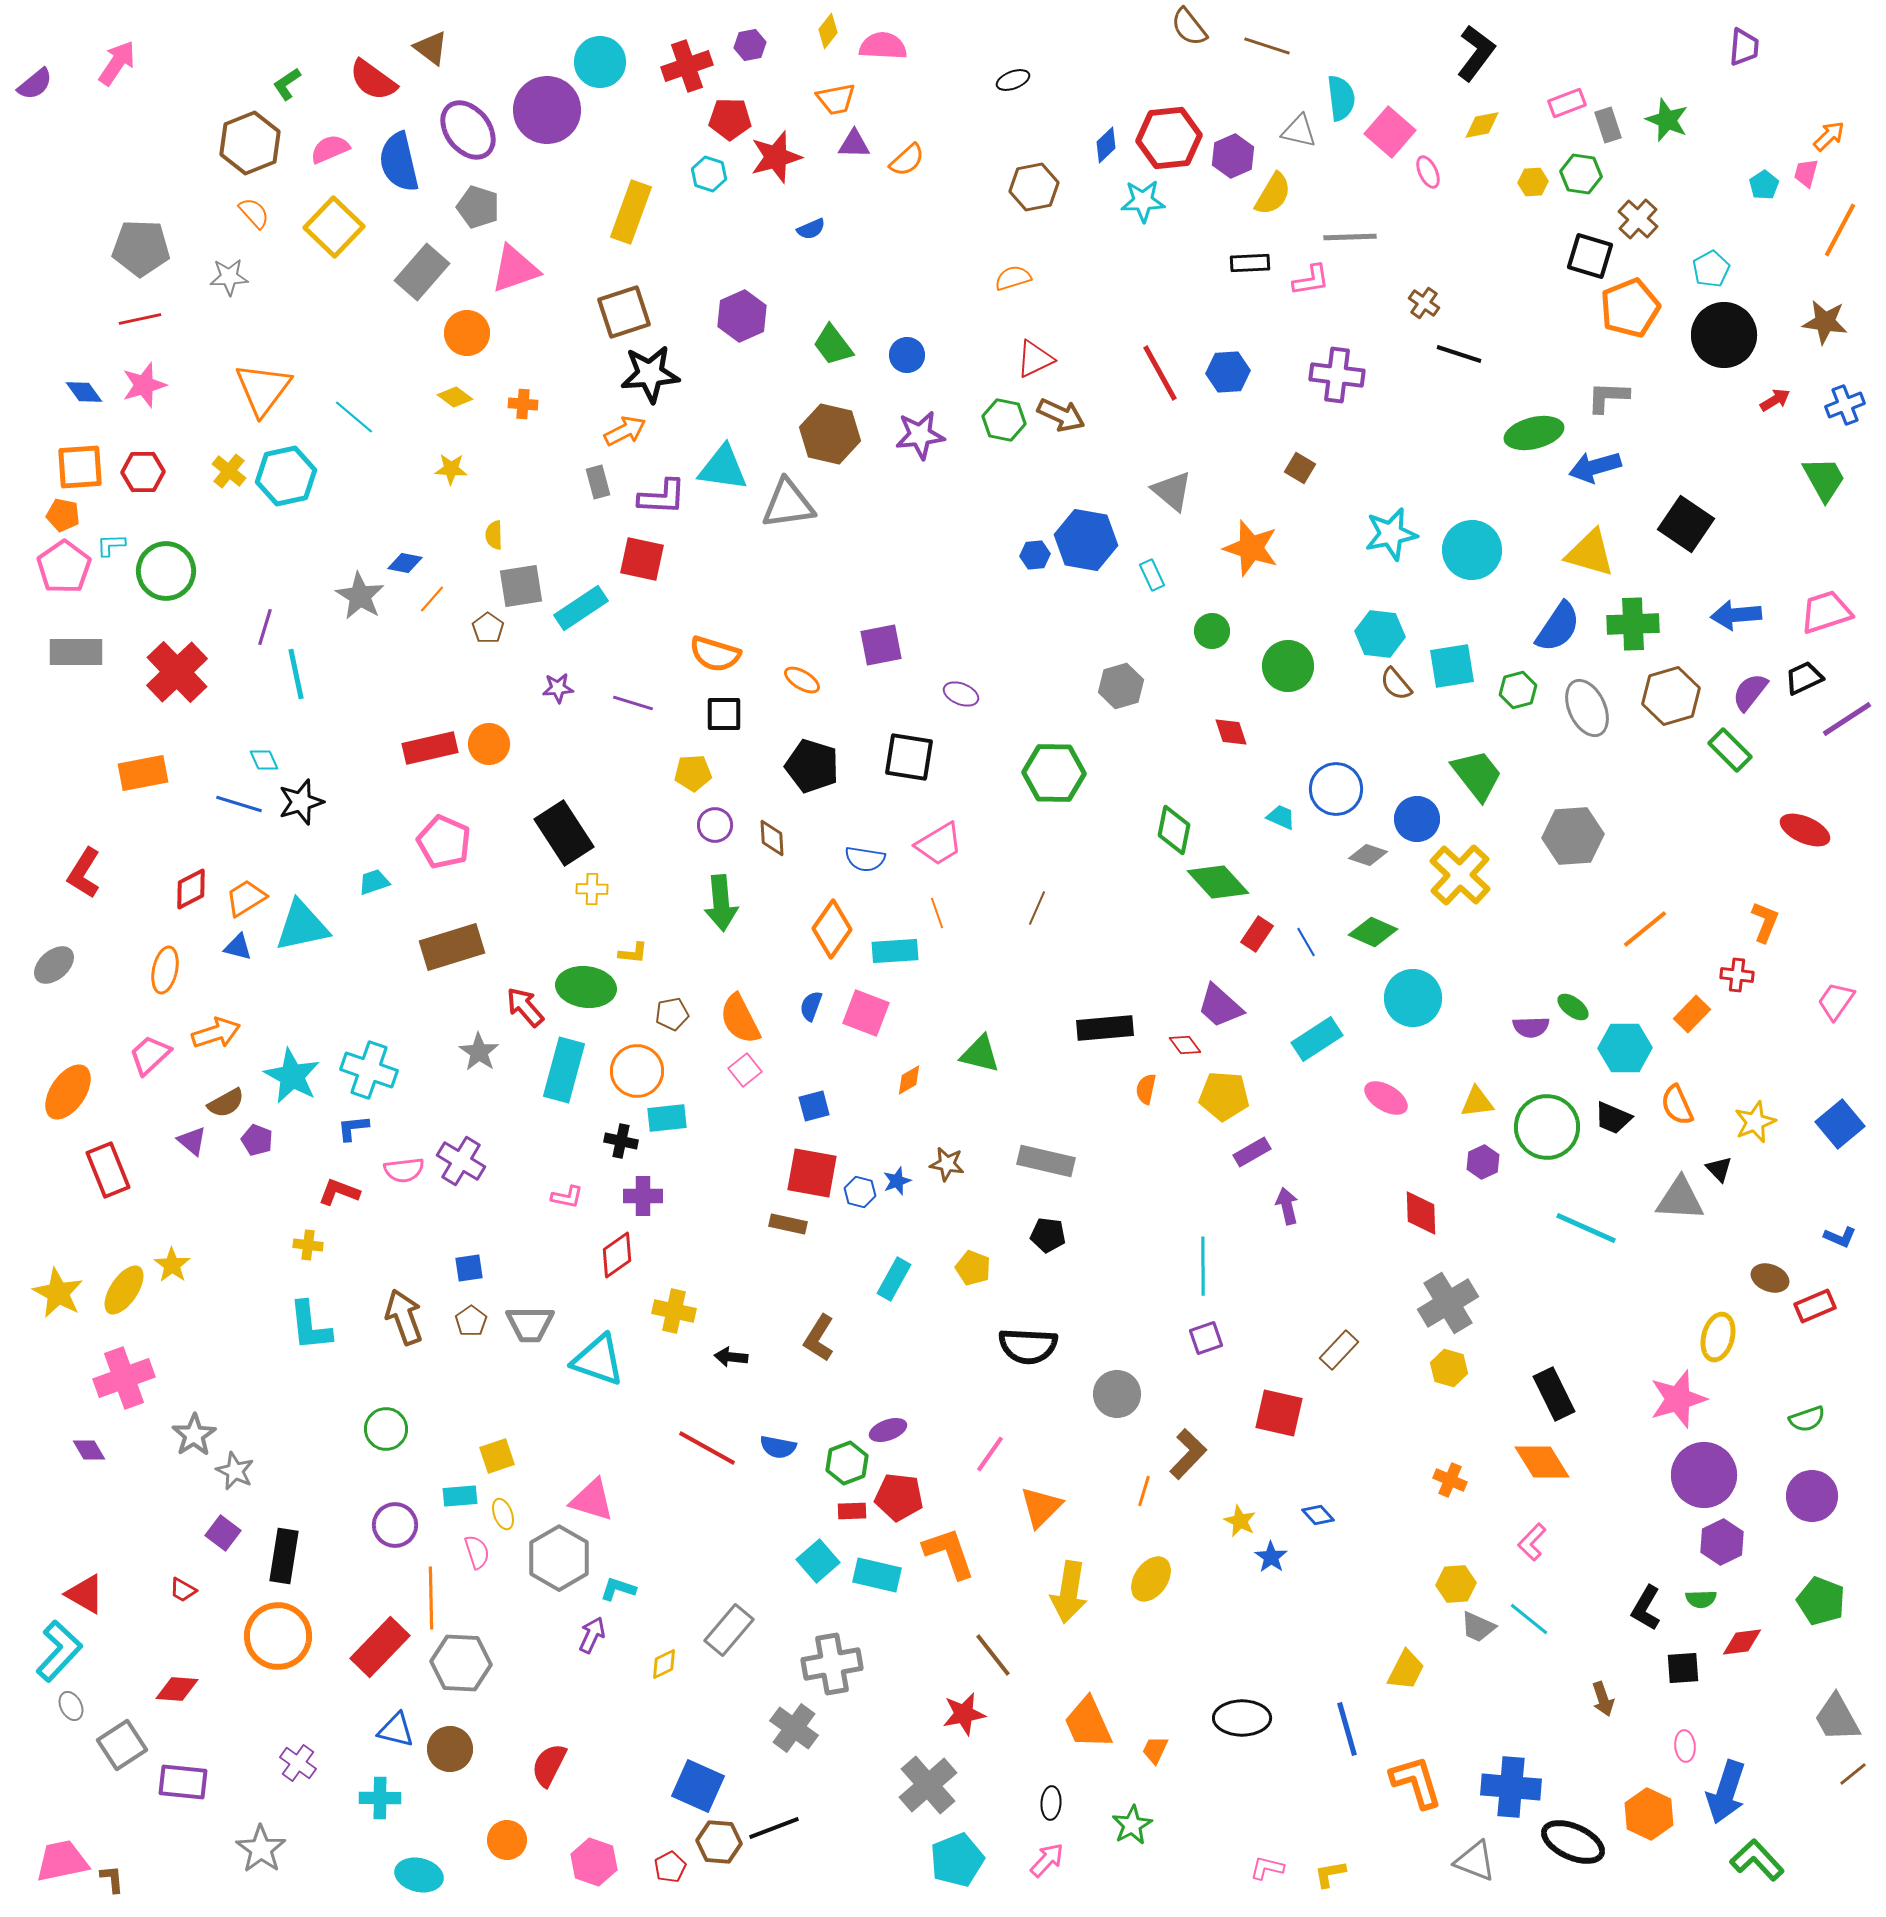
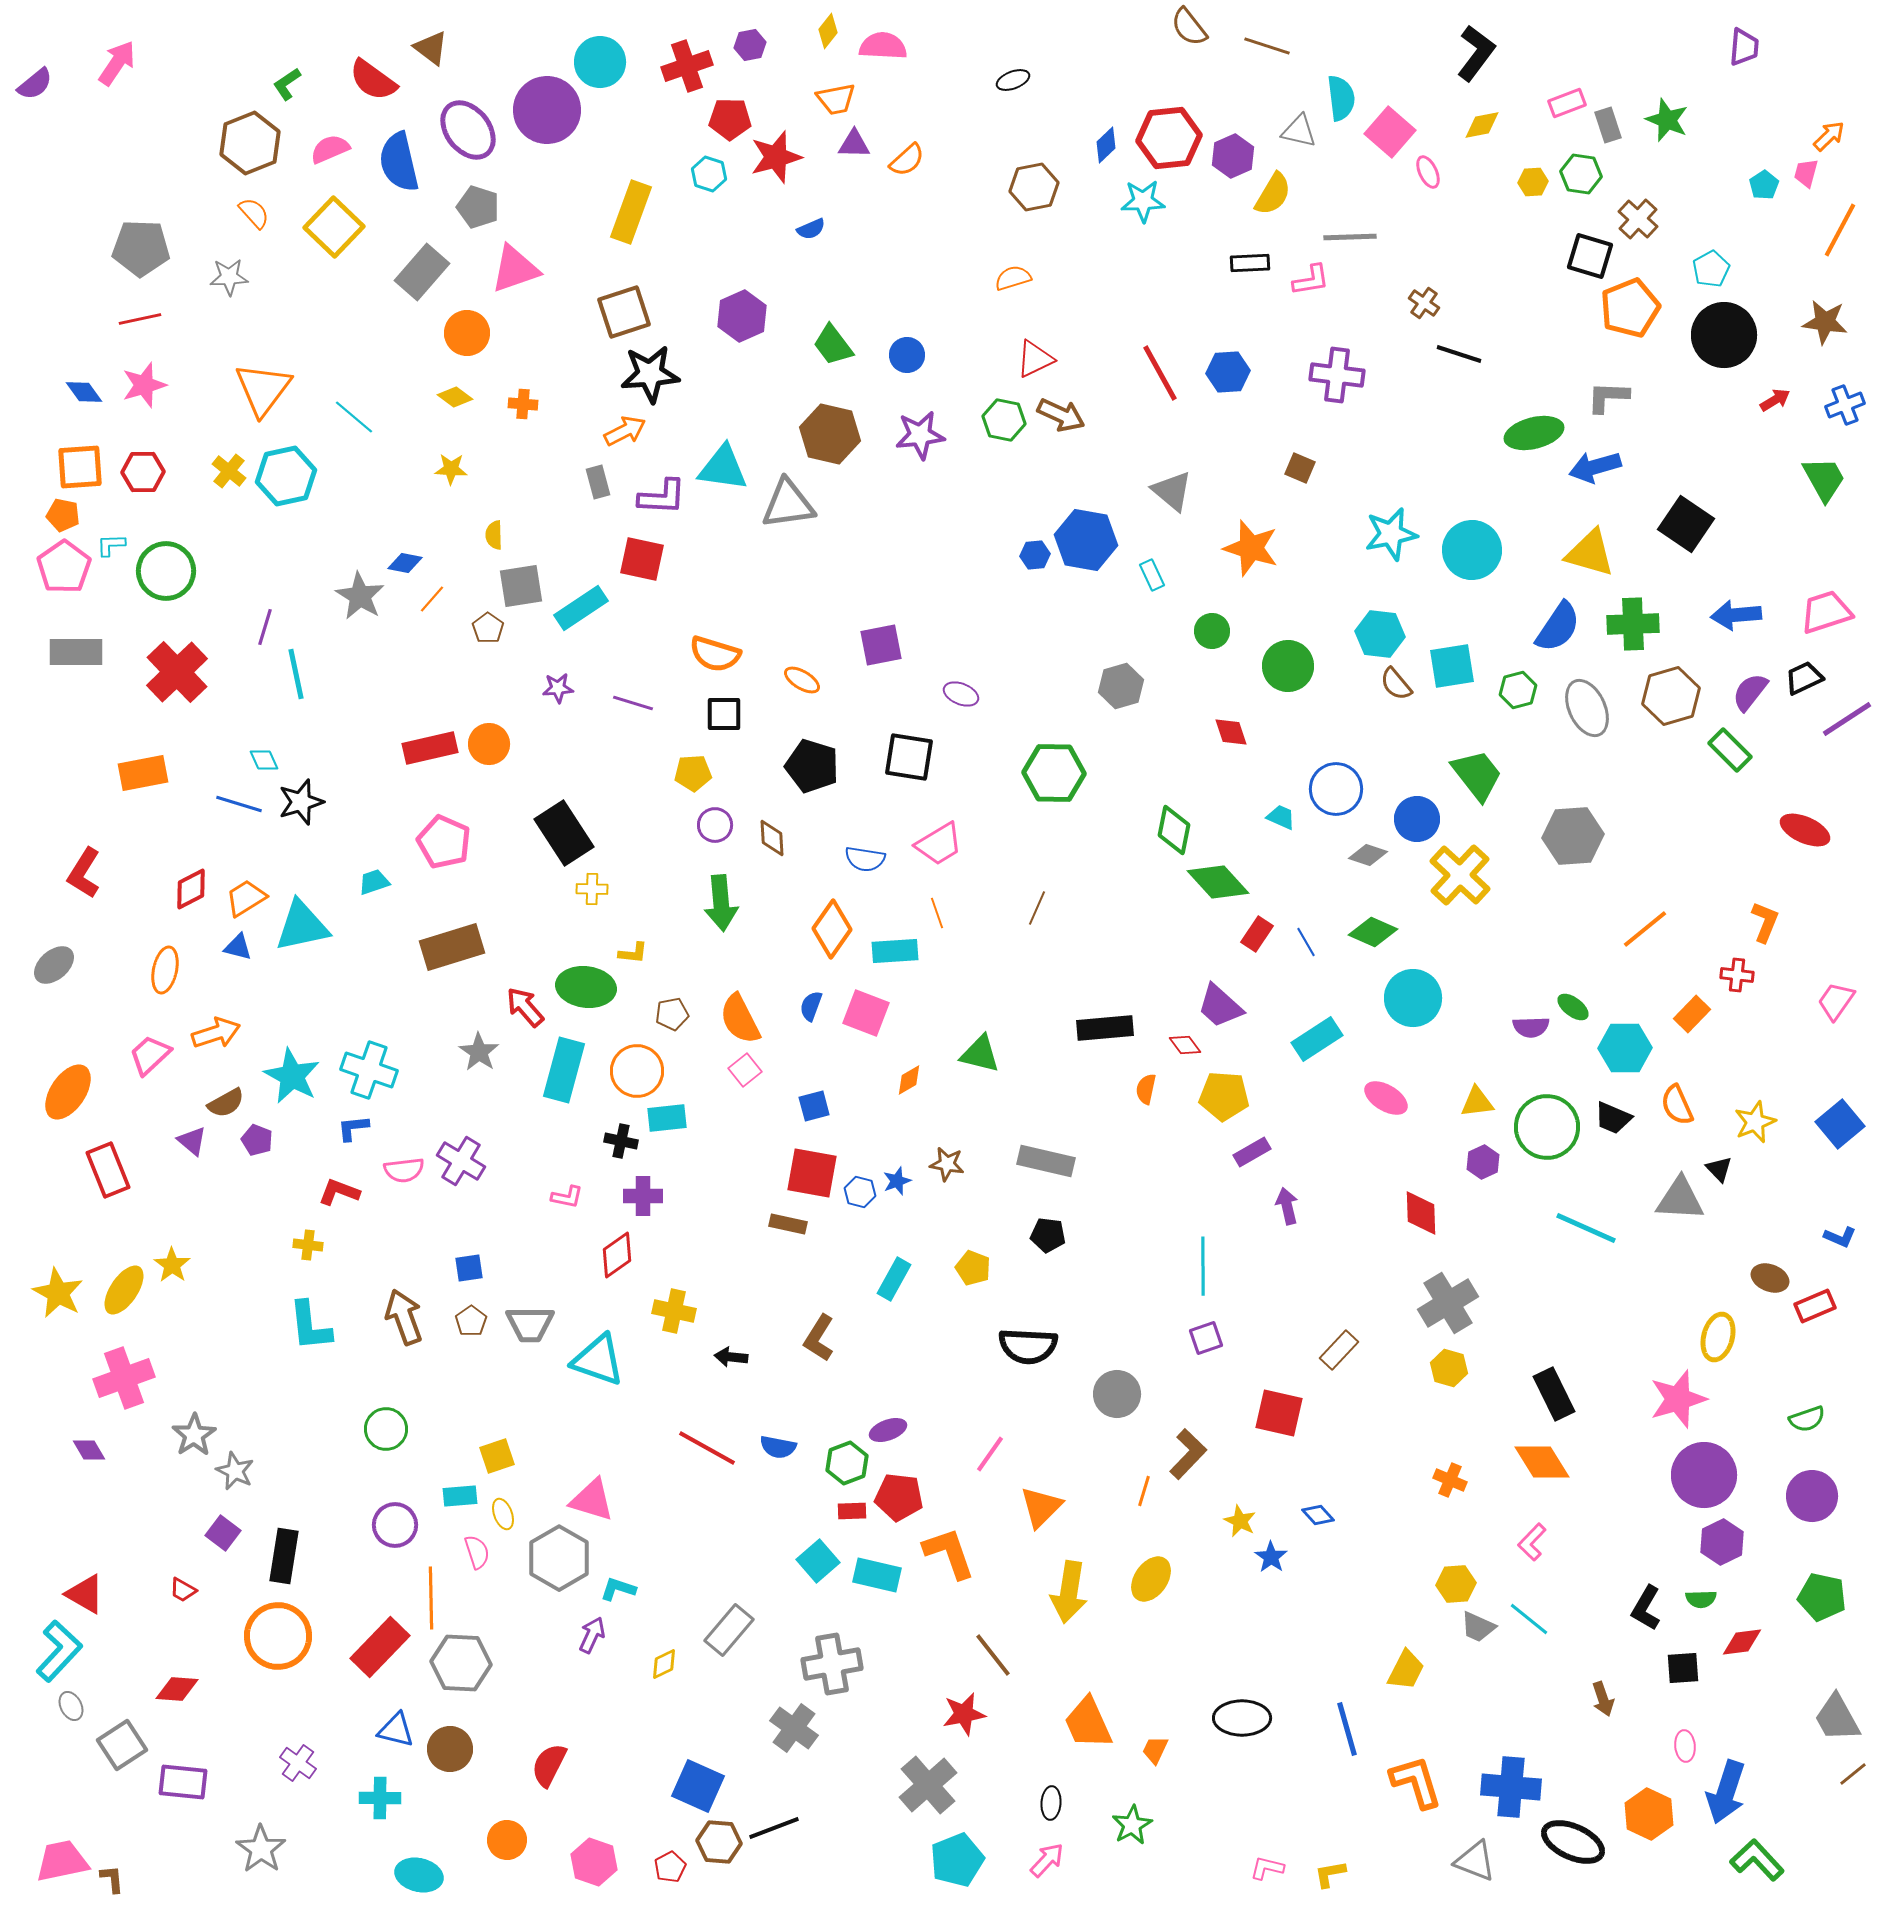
brown square at (1300, 468): rotated 8 degrees counterclockwise
green pentagon at (1821, 1601): moved 1 px right, 4 px up; rotated 9 degrees counterclockwise
